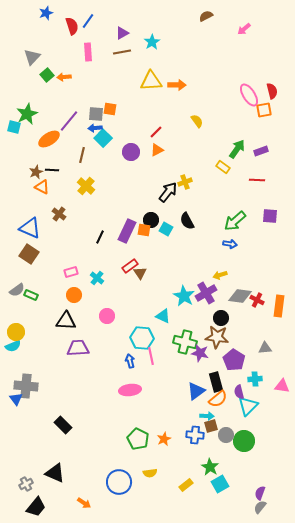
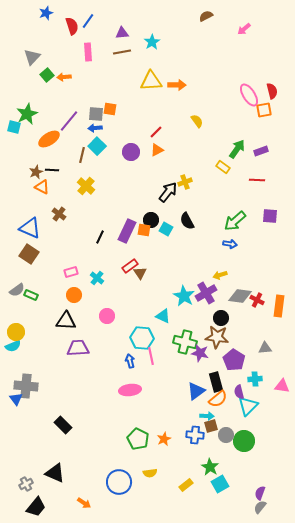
purple triangle at (122, 33): rotated 24 degrees clockwise
cyan square at (103, 138): moved 6 px left, 8 px down
